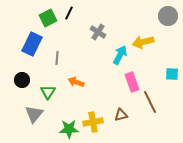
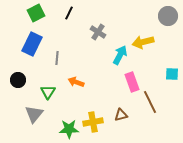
green square: moved 12 px left, 5 px up
black circle: moved 4 px left
